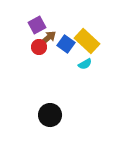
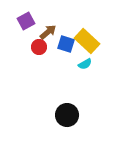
purple square: moved 11 px left, 4 px up
brown arrow: moved 6 px up
blue square: rotated 18 degrees counterclockwise
black circle: moved 17 px right
